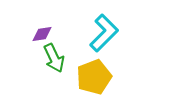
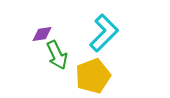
green arrow: moved 3 px right, 3 px up
yellow pentagon: moved 1 px left, 1 px up
